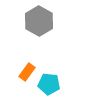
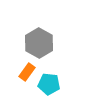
gray hexagon: moved 22 px down
